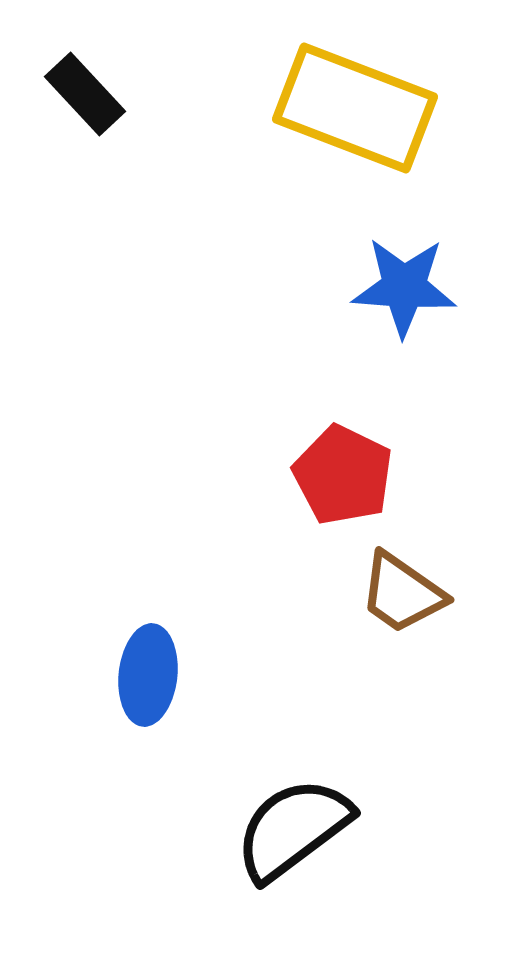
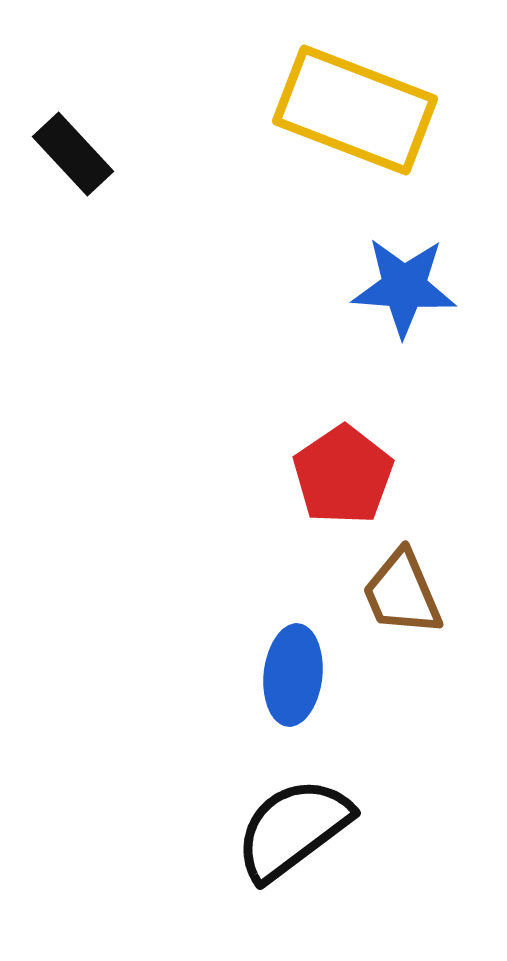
black rectangle: moved 12 px left, 60 px down
yellow rectangle: moved 2 px down
red pentagon: rotated 12 degrees clockwise
brown trapezoid: rotated 32 degrees clockwise
blue ellipse: moved 145 px right
